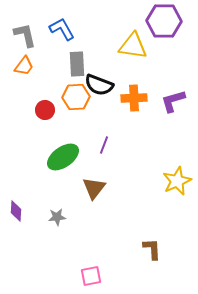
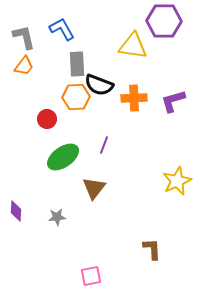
gray L-shape: moved 1 px left, 2 px down
red circle: moved 2 px right, 9 px down
